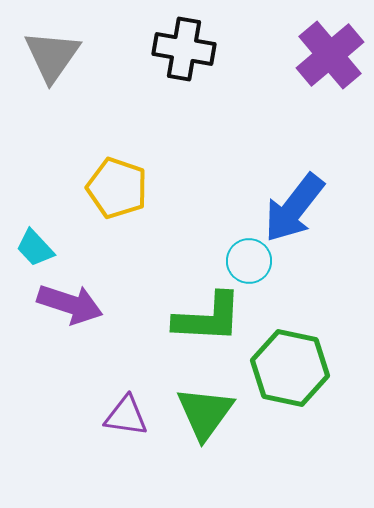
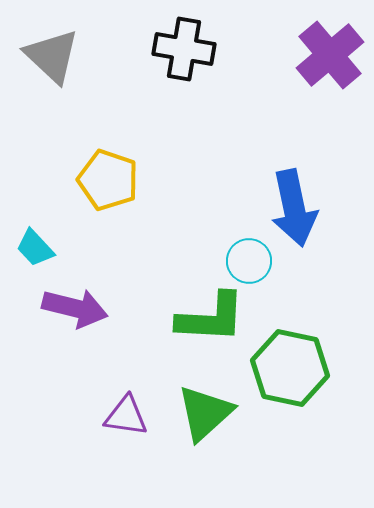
gray triangle: rotated 22 degrees counterclockwise
yellow pentagon: moved 9 px left, 8 px up
blue arrow: rotated 50 degrees counterclockwise
purple arrow: moved 5 px right, 4 px down; rotated 4 degrees counterclockwise
green L-shape: moved 3 px right
green triangle: rotated 12 degrees clockwise
